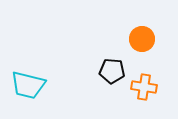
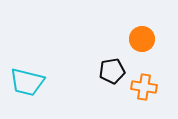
black pentagon: rotated 15 degrees counterclockwise
cyan trapezoid: moved 1 px left, 3 px up
